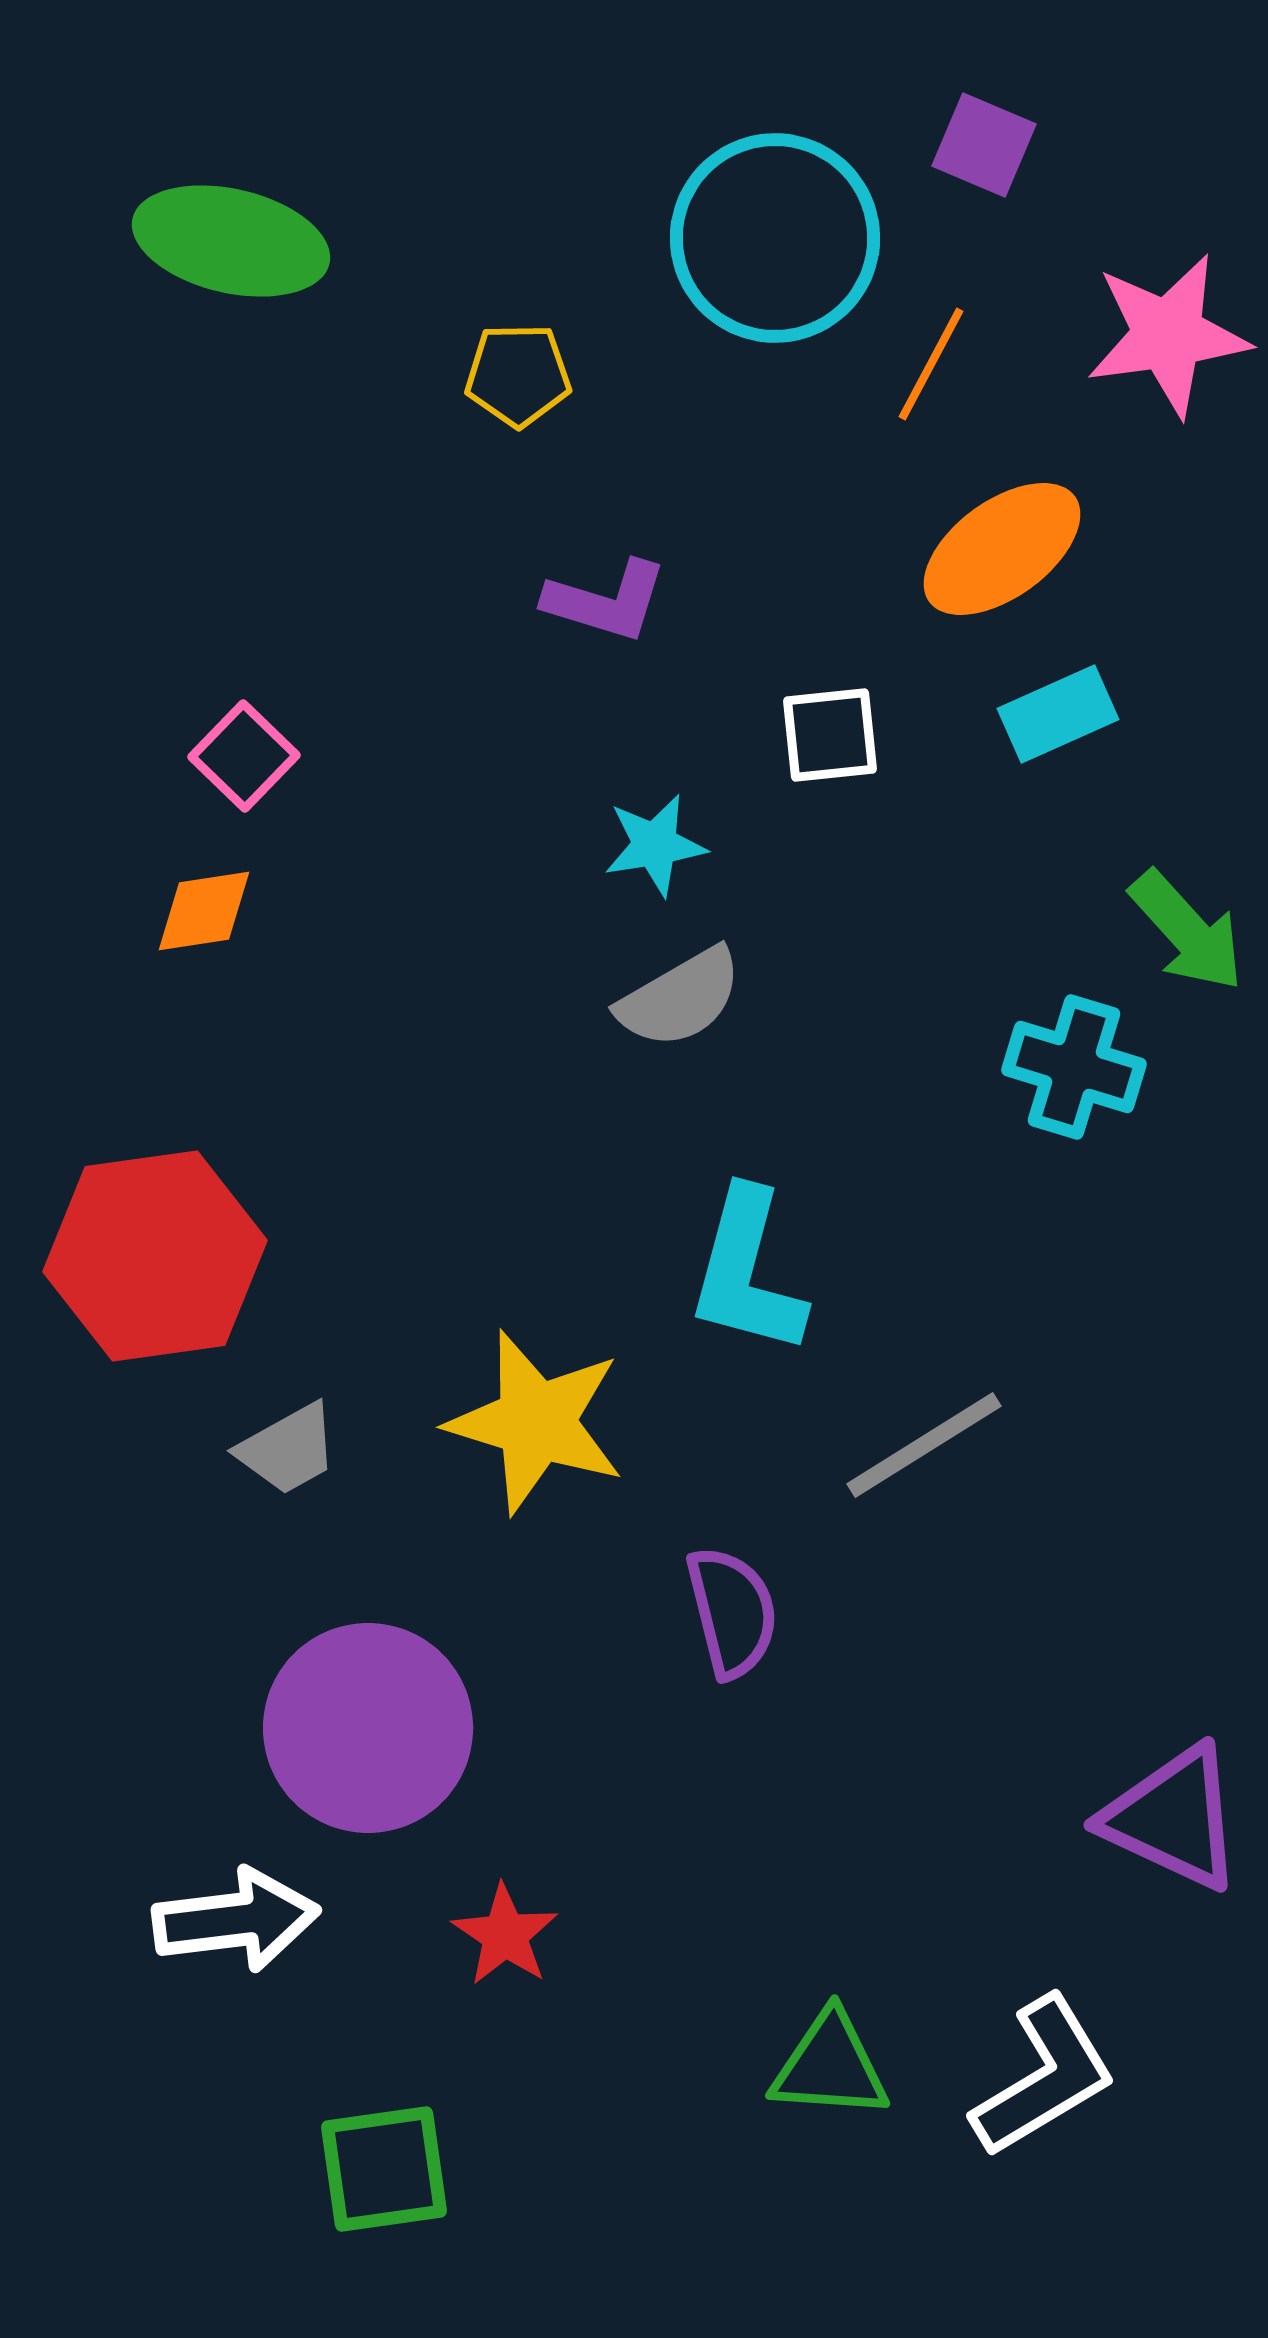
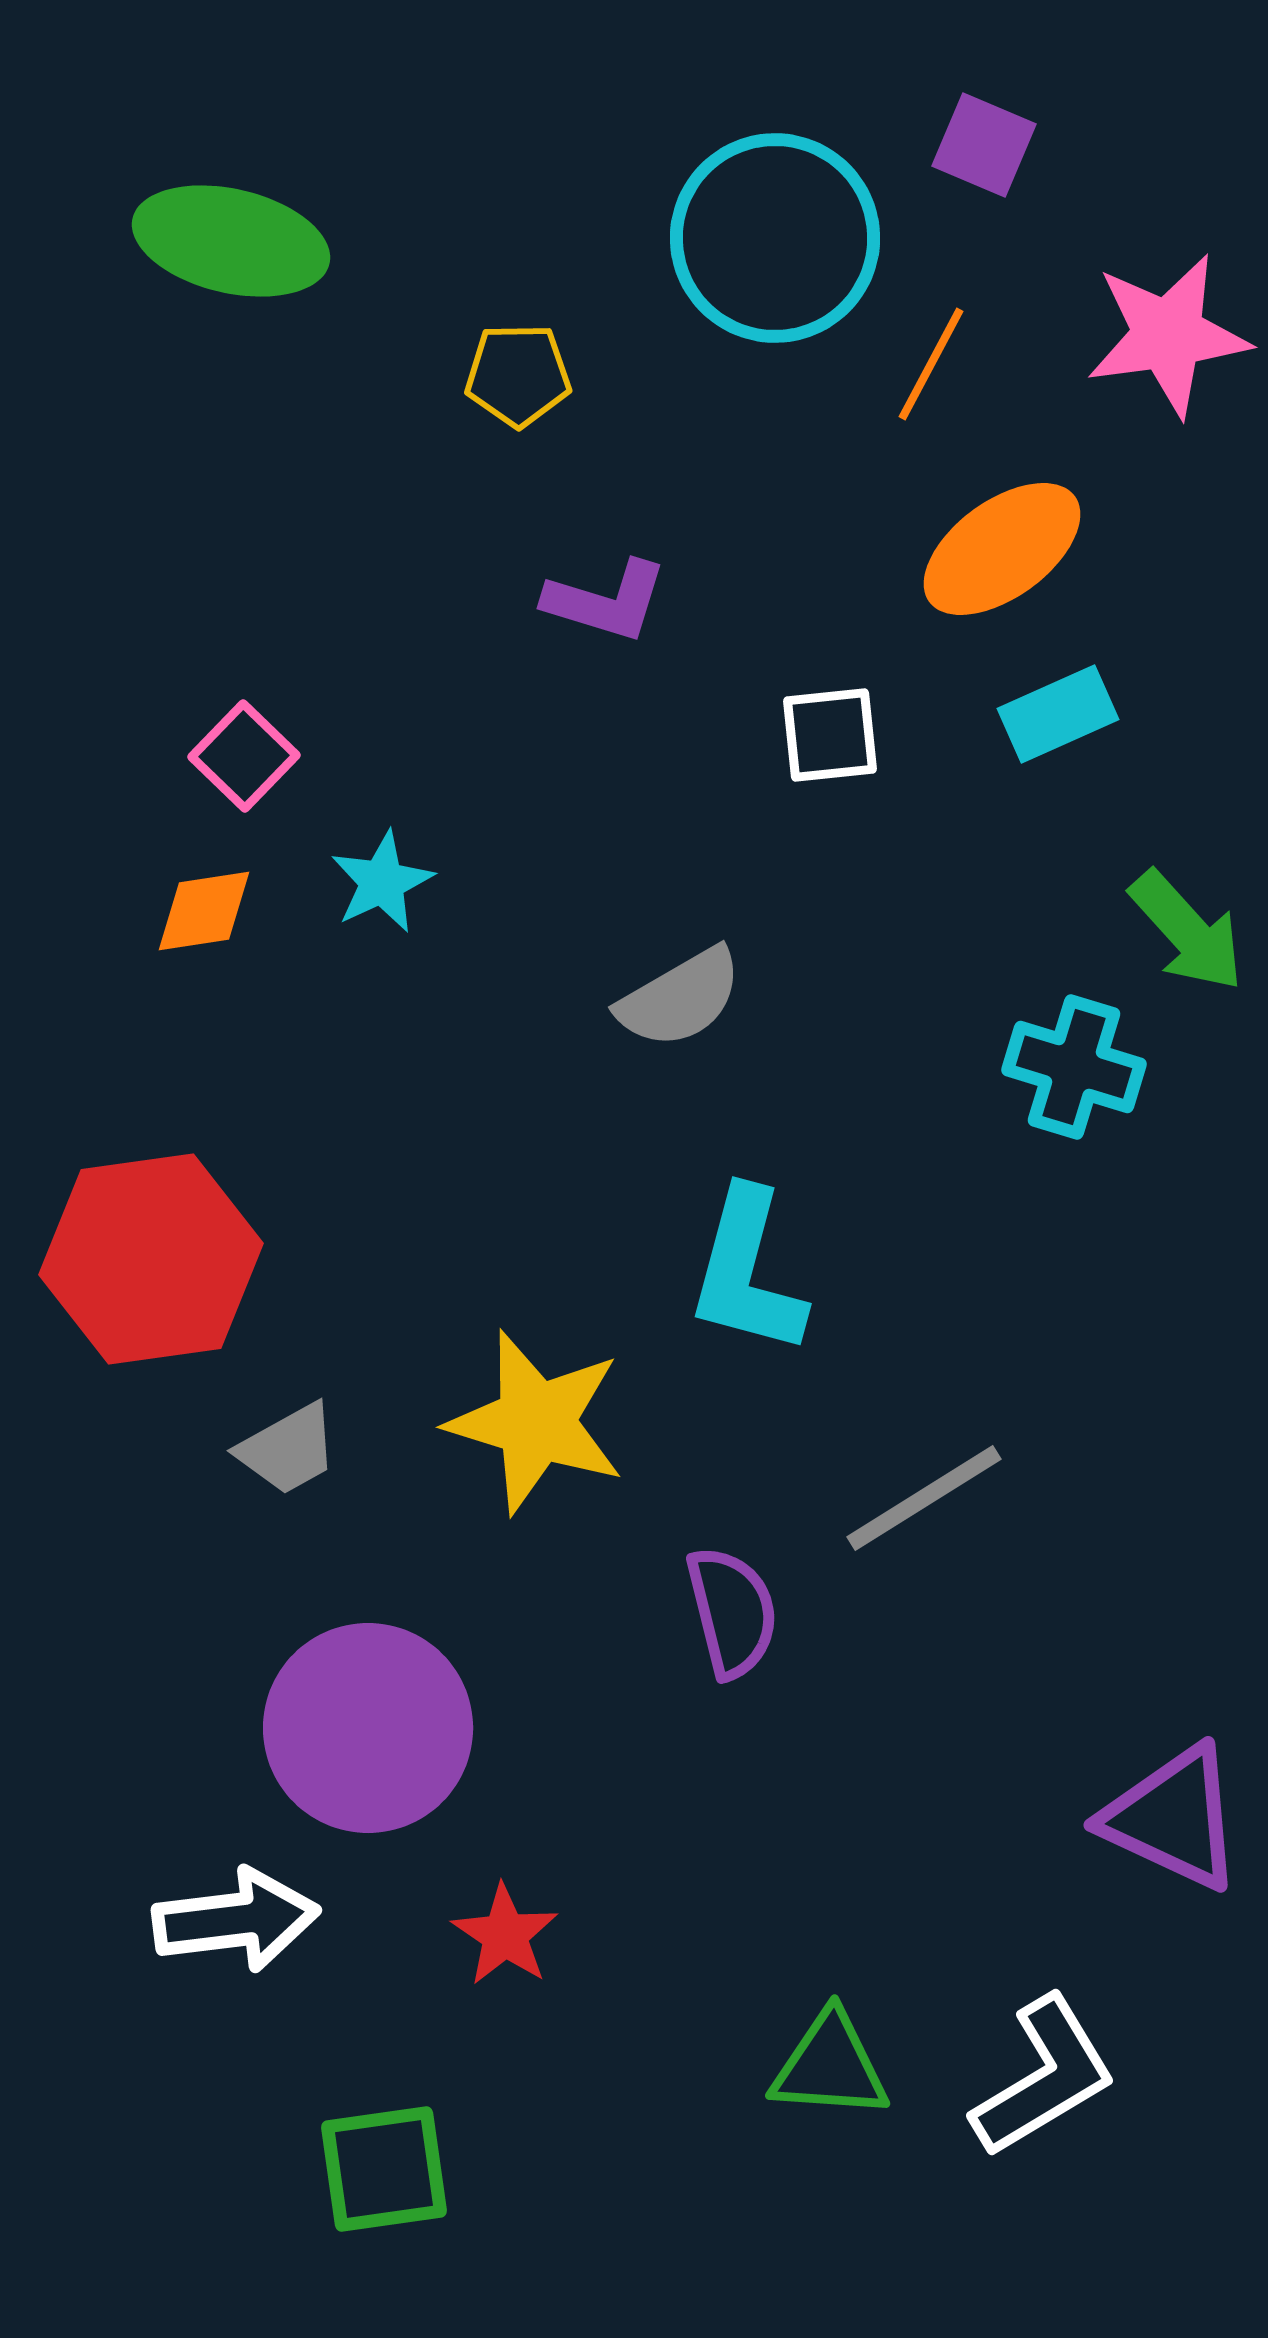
cyan star: moved 273 px left, 37 px down; rotated 16 degrees counterclockwise
red hexagon: moved 4 px left, 3 px down
gray line: moved 53 px down
